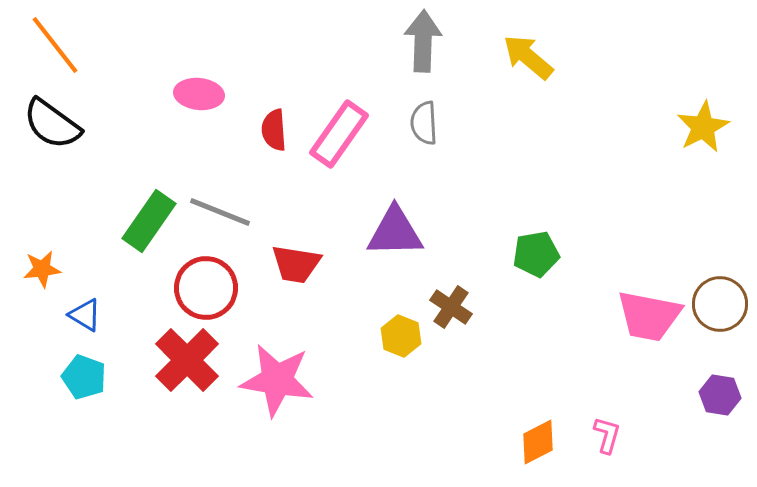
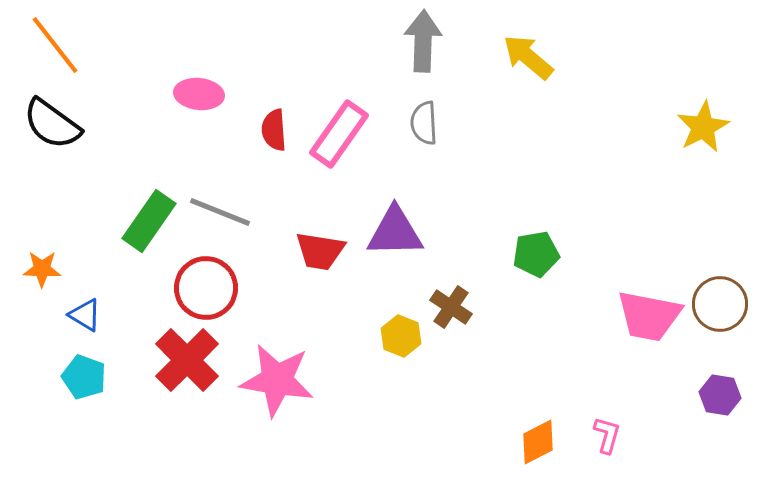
red trapezoid: moved 24 px right, 13 px up
orange star: rotated 9 degrees clockwise
